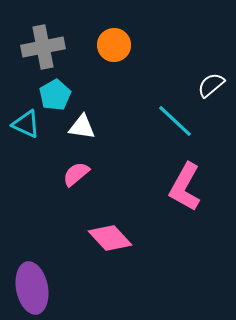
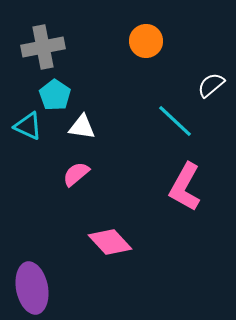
orange circle: moved 32 px right, 4 px up
cyan pentagon: rotated 8 degrees counterclockwise
cyan triangle: moved 2 px right, 2 px down
pink diamond: moved 4 px down
